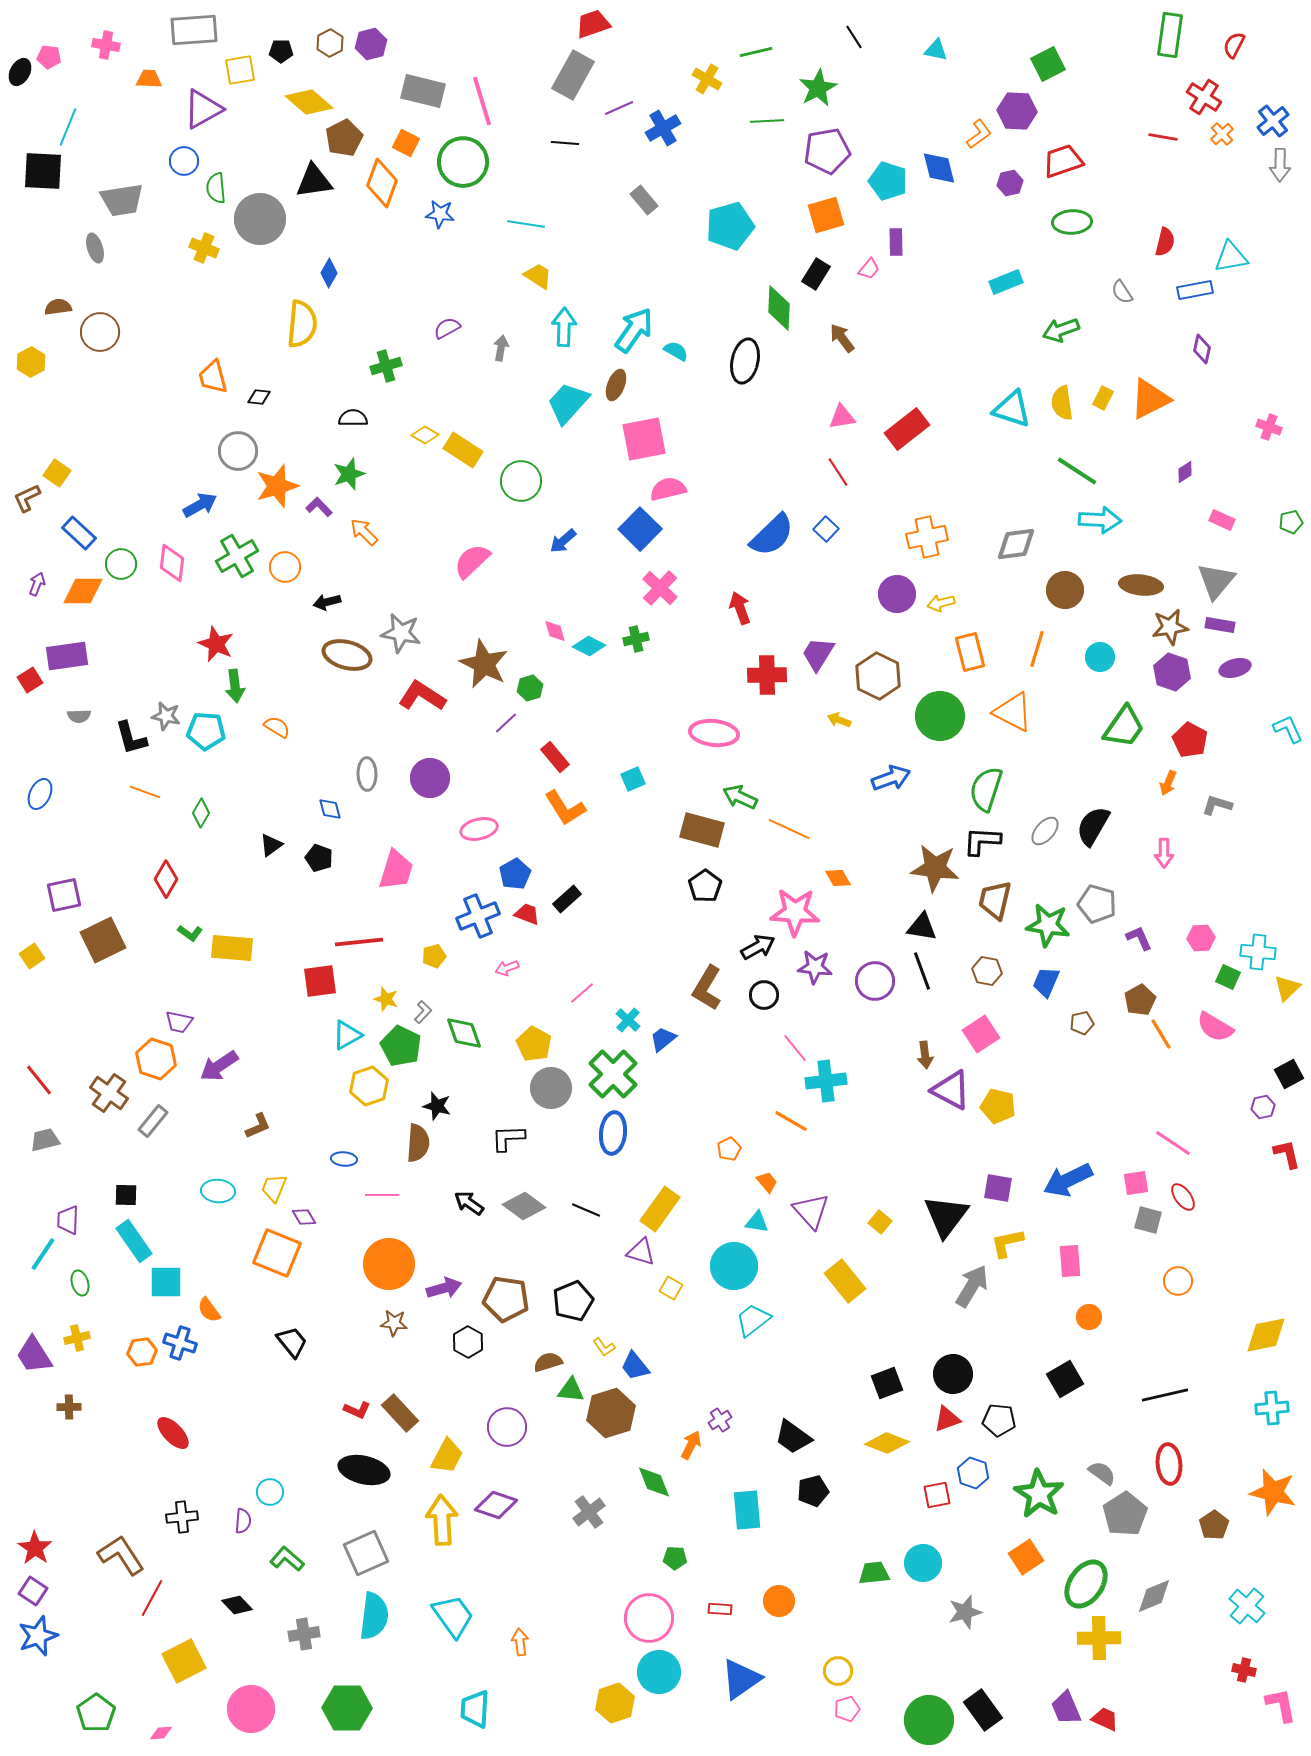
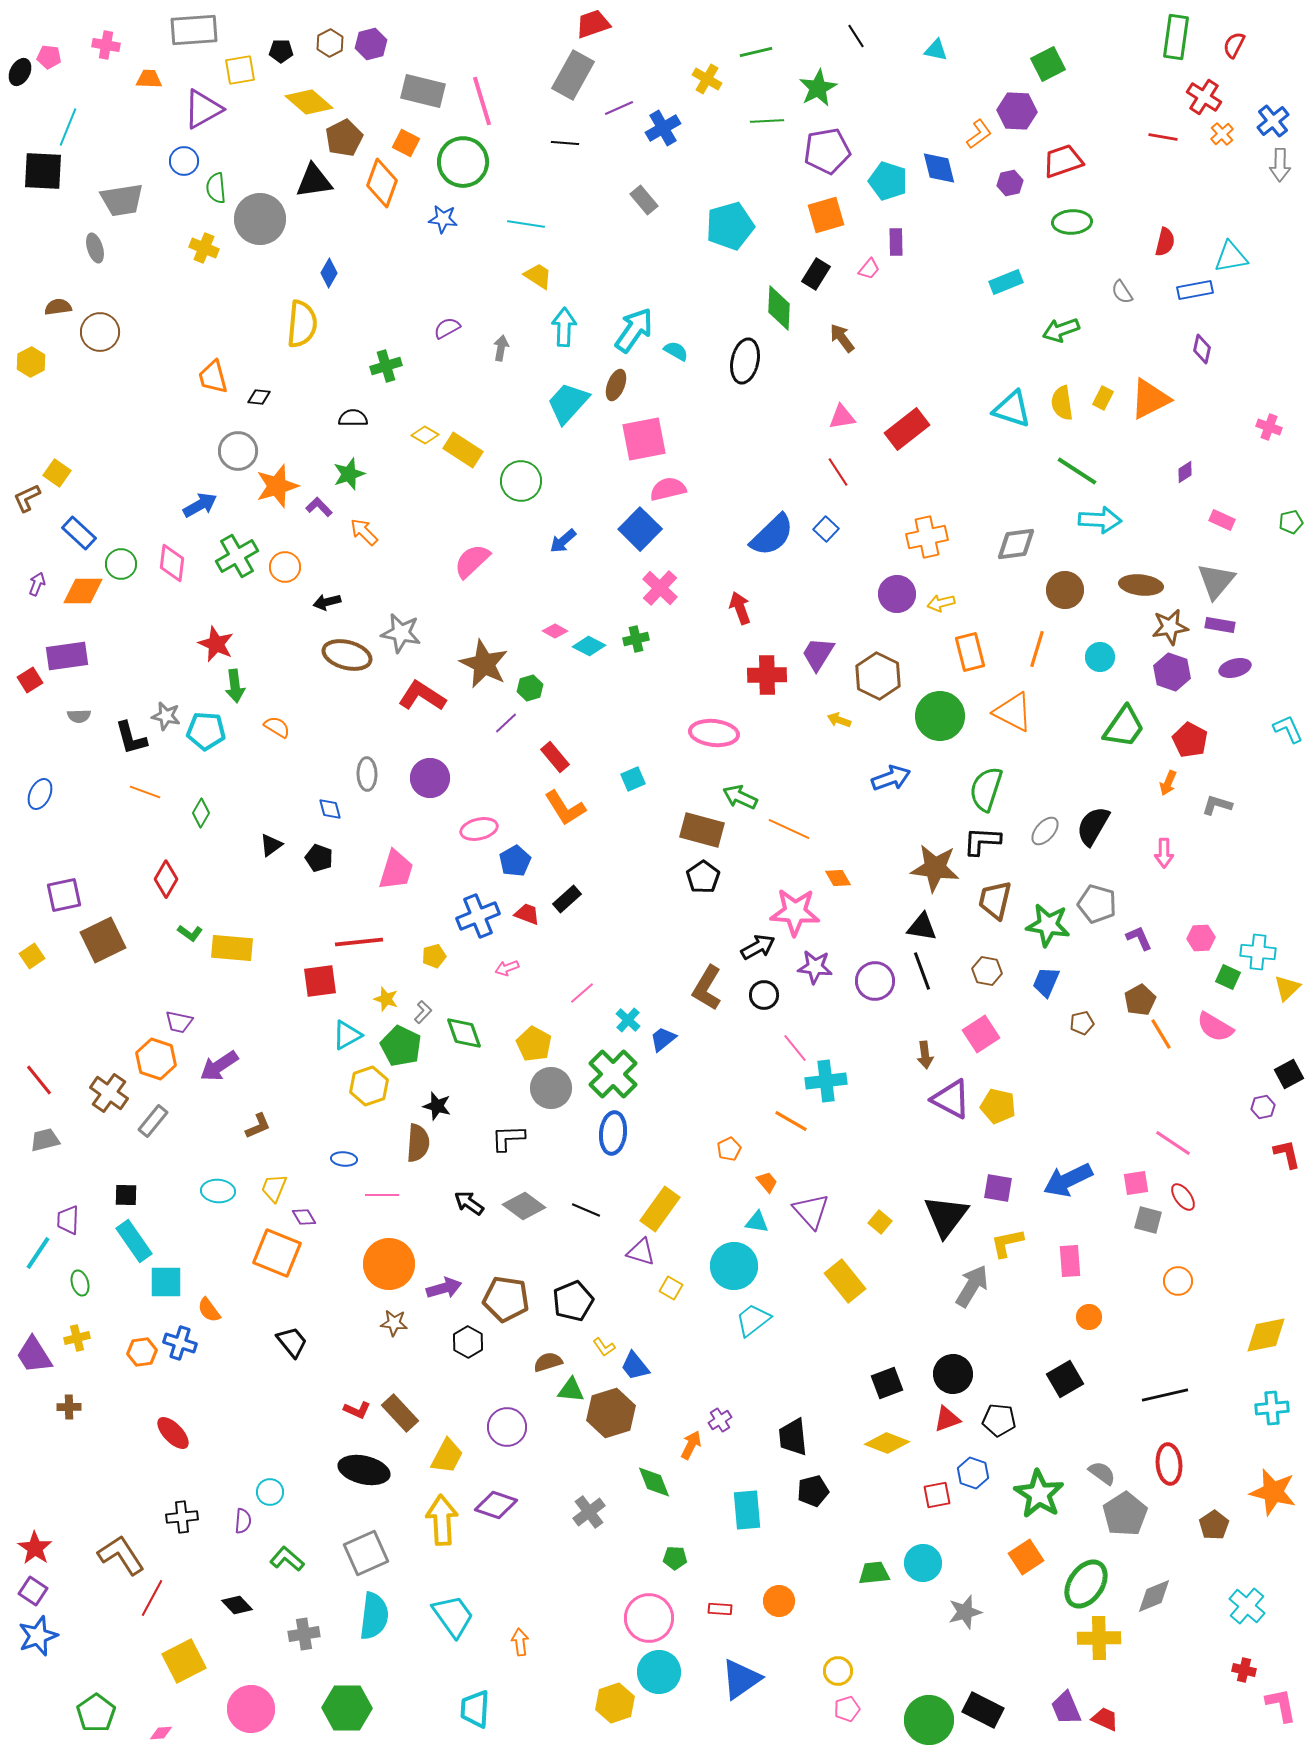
green rectangle at (1170, 35): moved 6 px right, 2 px down
black line at (854, 37): moved 2 px right, 1 px up
blue star at (440, 214): moved 3 px right, 5 px down
pink diamond at (555, 631): rotated 45 degrees counterclockwise
blue pentagon at (515, 874): moved 13 px up
black pentagon at (705, 886): moved 2 px left, 9 px up
purple triangle at (951, 1090): moved 9 px down
cyan line at (43, 1254): moved 5 px left, 1 px up
black trapezoid at (793, 1437): rotated 48 degrees clockwise
black rectangle at (983, 1710): rotated 27 degrees counterclockwise
